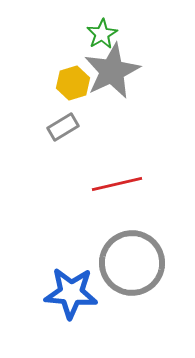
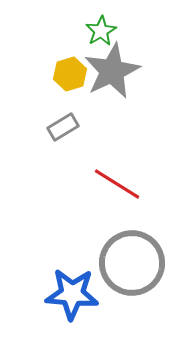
green star: moved 1 px left, 3 px up
yellow hexagon: moved 3 px left, 9 px up
red line: rotated 45 degrees clockwise
blue star: moved 1 px right, 1 px down
